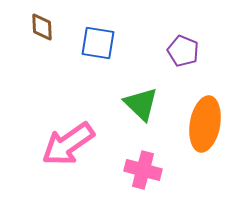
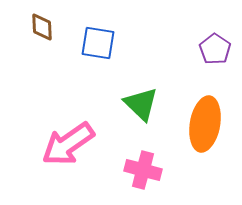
purple pentagon: moved 32 px right, 2 px up; rotated 12 degrees clockwise
